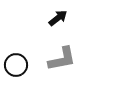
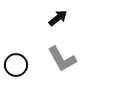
gray L-shape: rotated 72 degrees clockwise
